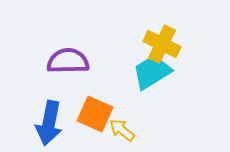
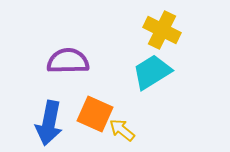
yellow cross: moved 14 px up
